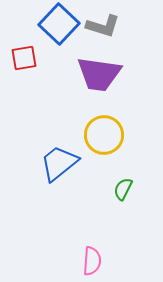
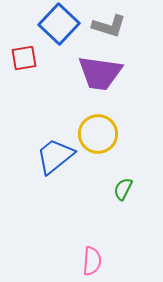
gray L-shape: moved 6 px right
purple trapezoid: moved 1 px right, 1 px up
yellow circle: moved 6 px left, 1 px up
blue trapezoid: moved 4 px left, 7 px up
